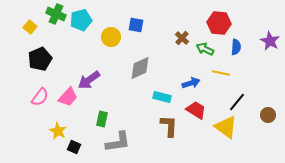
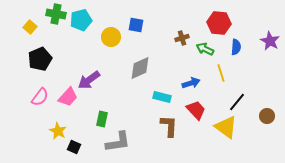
green cross: rotated 12 degrees counterclockwise
brown cross: rotated 32 degrees clockwise
yellow line: rotated 60 degrees clockwise
red trapezoid: rotated 15 degrees clockwise
brown circle: moved 1 px left, 1 px down
